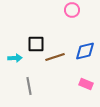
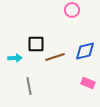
pink rectangle: moved 2 px right, 1 px up
